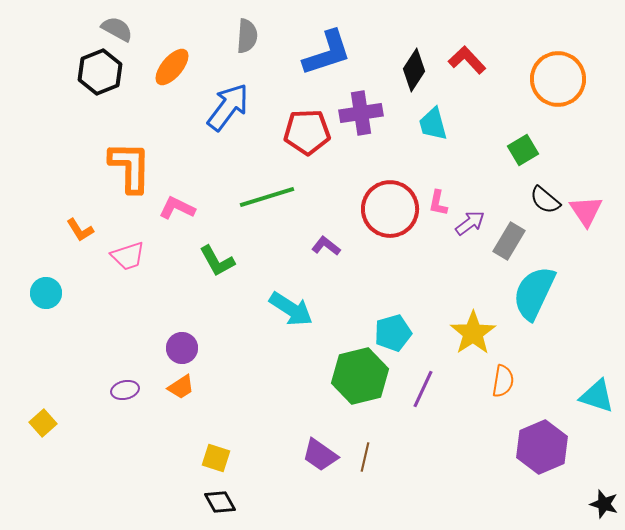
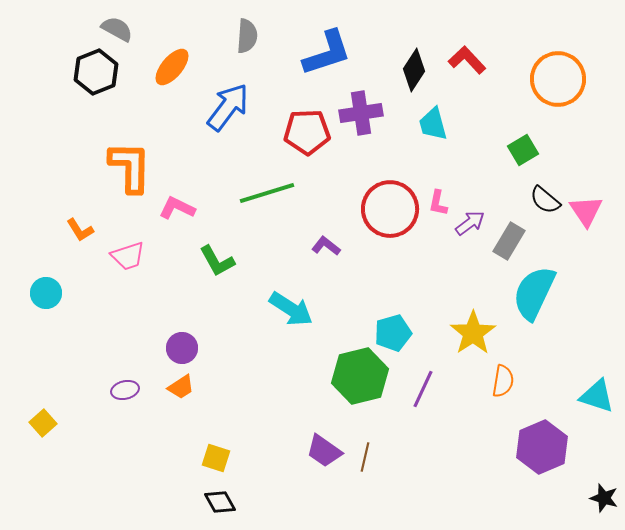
black hexagon at (100, 72): moved 4 px left
green line at (267, 197): moved 4 px up
purple trapezoid at (320, 455): moved 4 px right, 4 px up
black star at (604, 504): moved 6 px up
